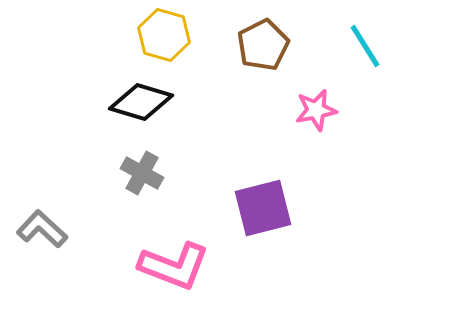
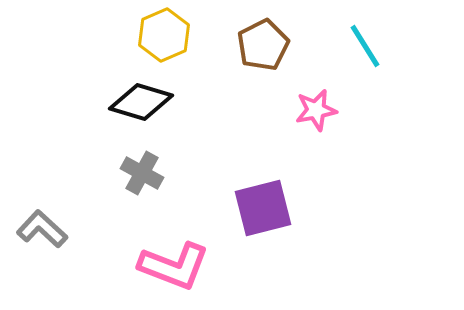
yellow hexagon: rotated 21 degrees clockwise
